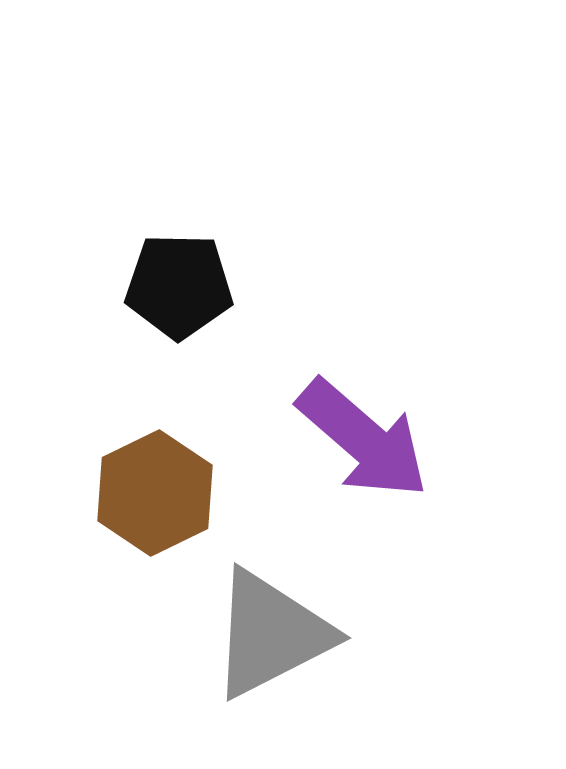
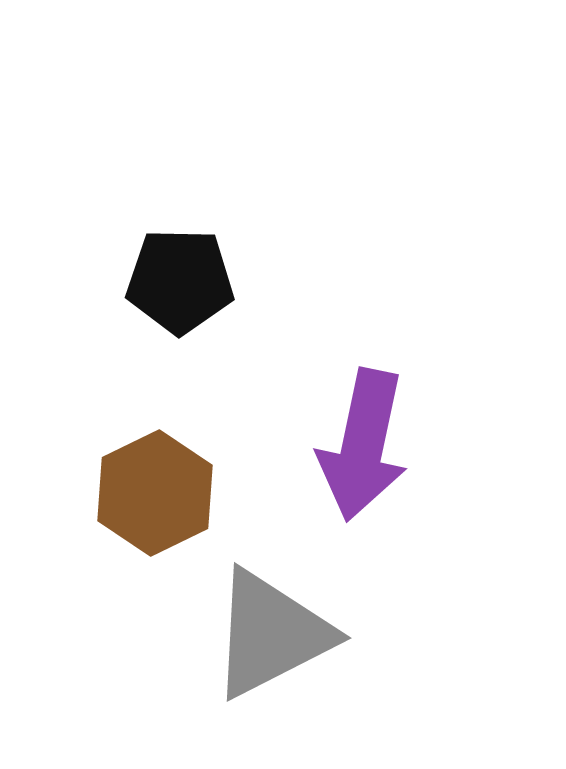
black pentagon: moved 1 px right, 5 px up
purple arrow: moved 6 px down; rotated 61 degrees clockwise
